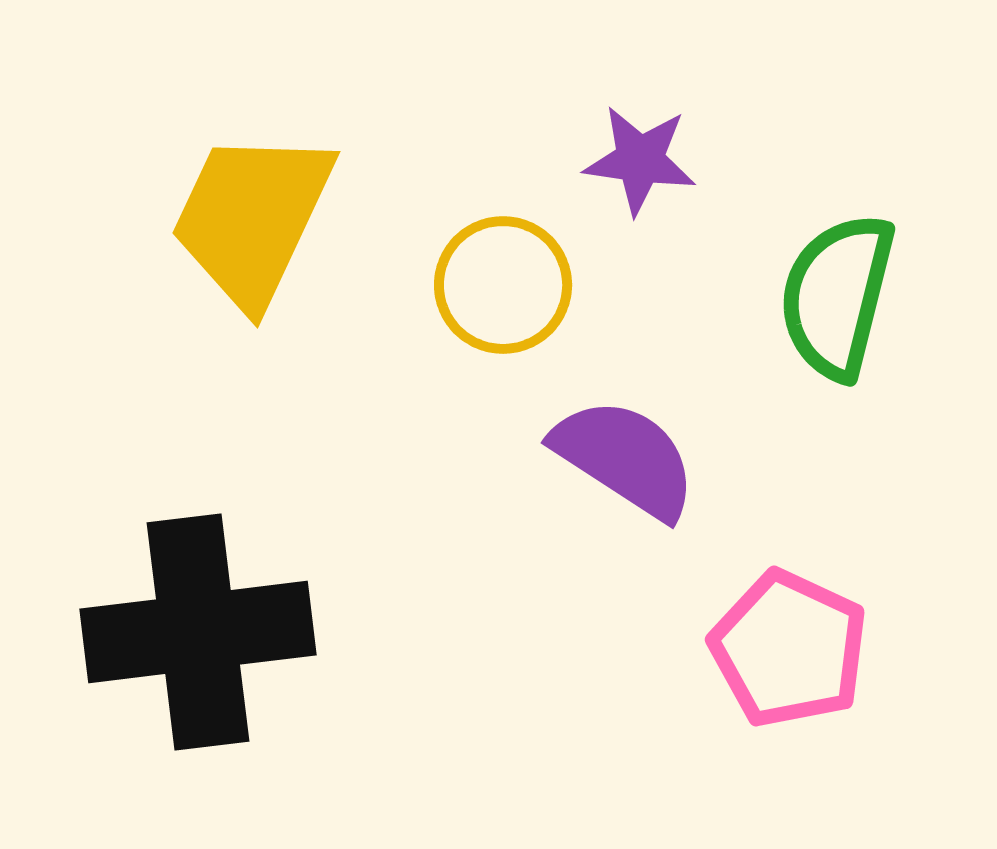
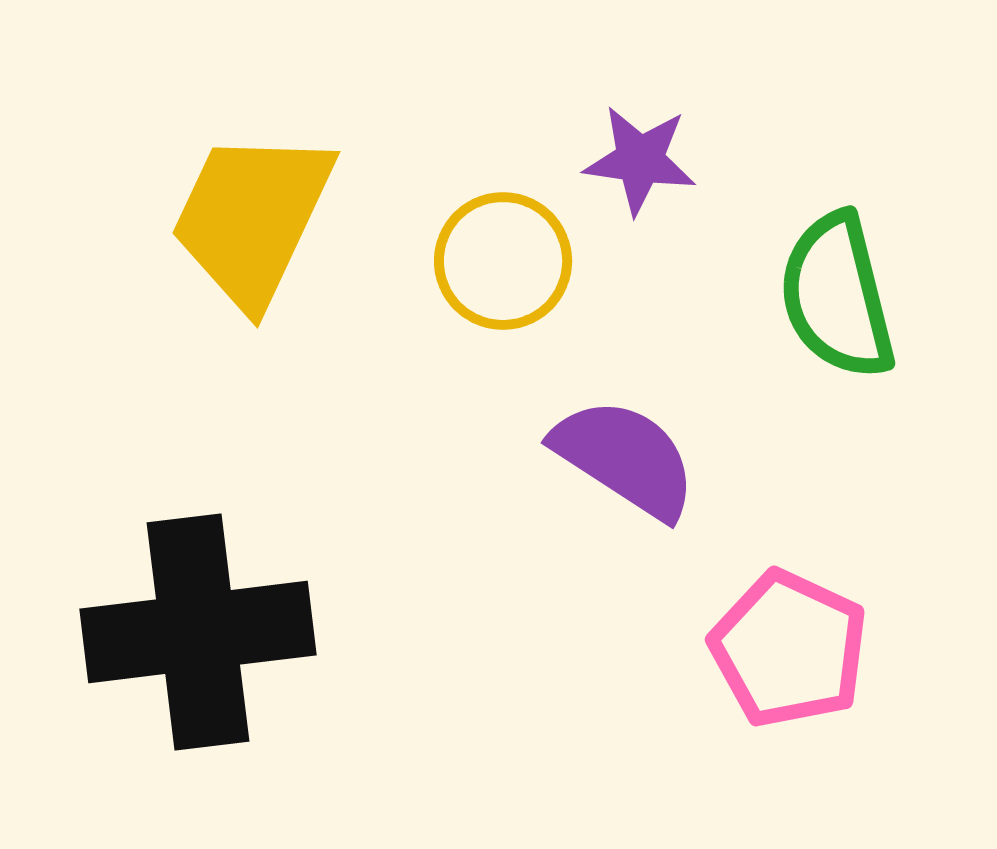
yellow circle: moved 24 px up
green semicircle: rotated 28 degrees counterclockwise
